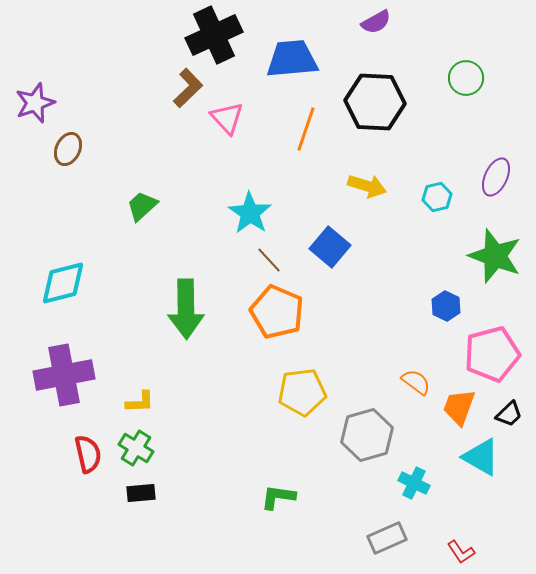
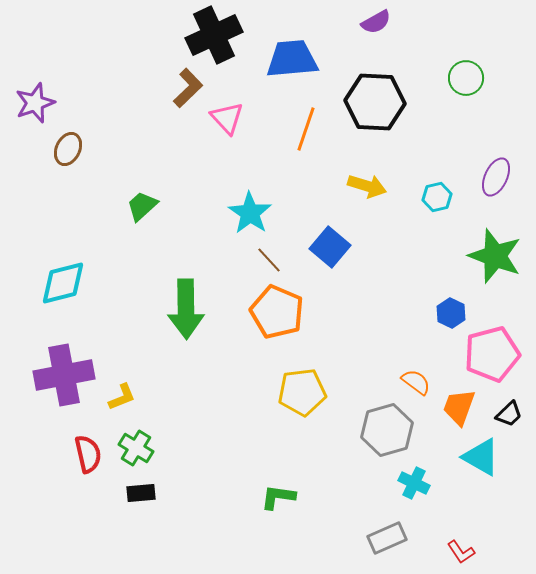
blue hexagon: moved 5 px right, 7 px down
yellow L-shape: moved 18 px left, 5 px up; rotated 20 degrees counterclockwise
gray hexagon: moved 20 px right, 5 px up
